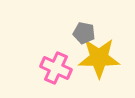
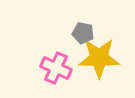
gray pentagon: moved 1 px left
